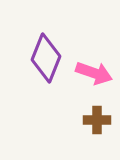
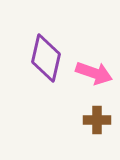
purple diamond: rotated 9 degrees counterclockwise
